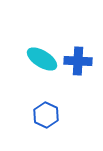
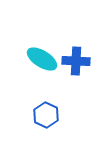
blue cross: moved 2 px left
